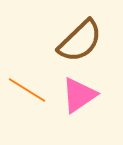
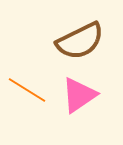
brown semicircle: rotated 18 degrees clockwise
